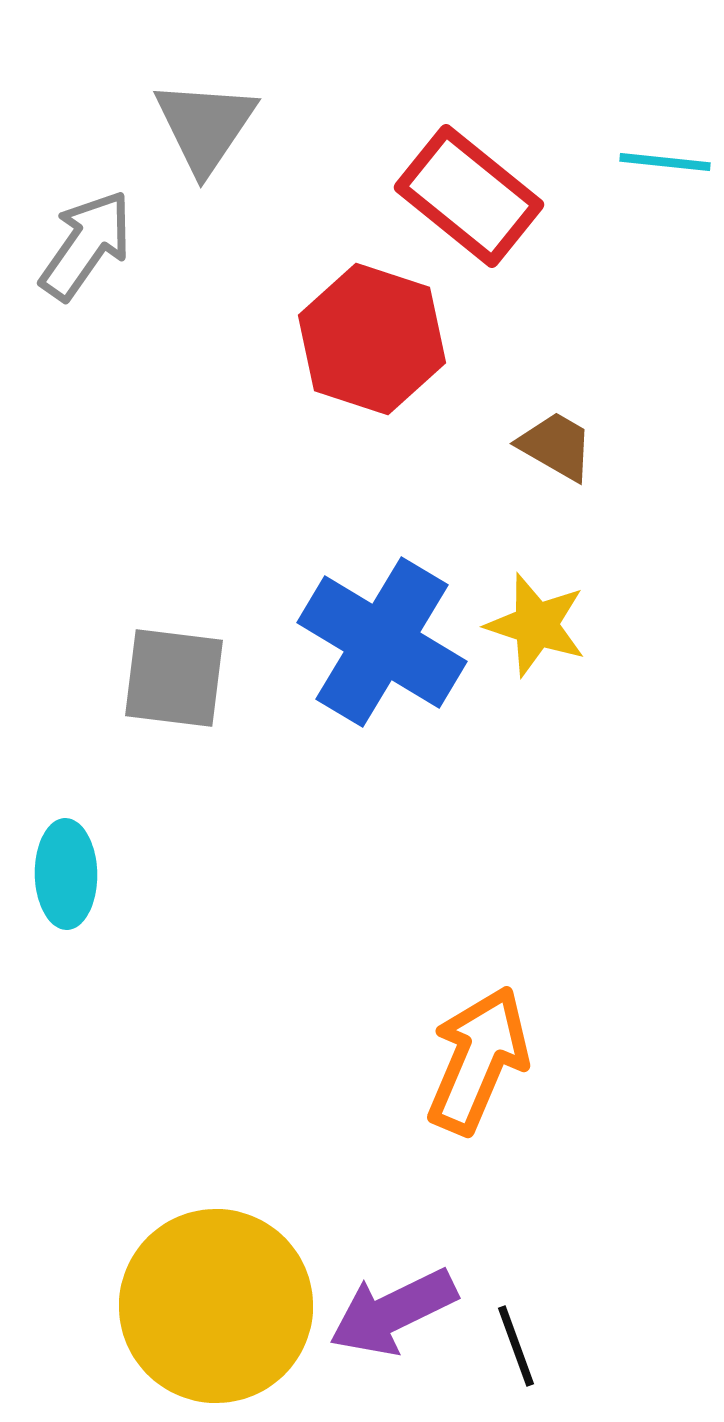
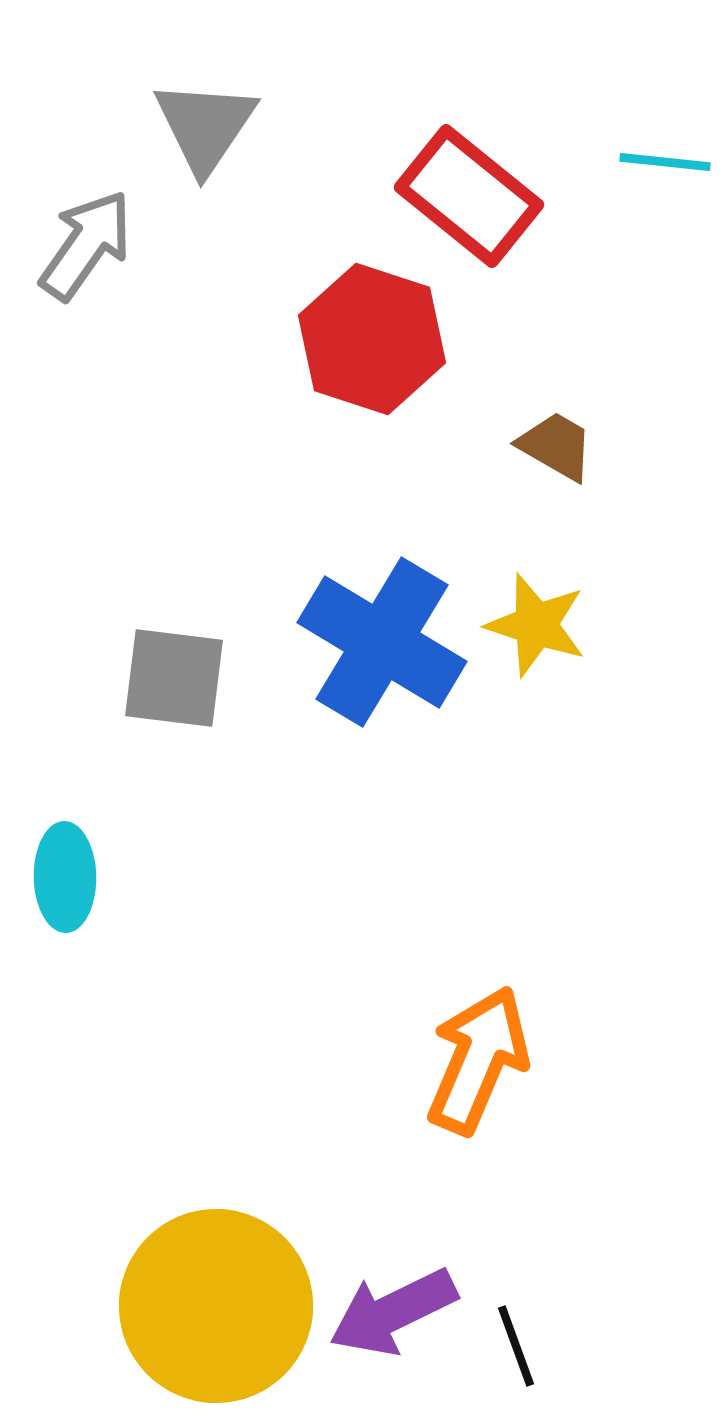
cyan ellipse: moved 1 px left, 3 px down
